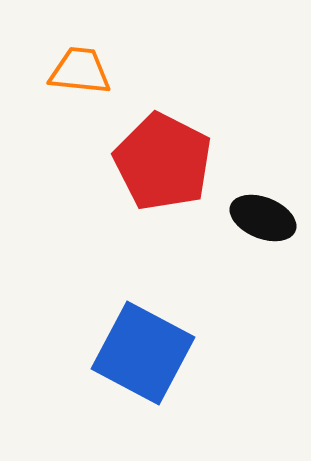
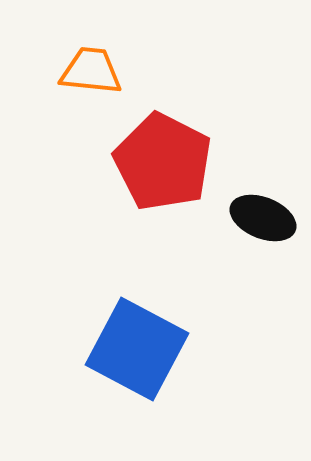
orange trapezoid: moved 11 px right
blue square: moved 6 px left, 4 px up
